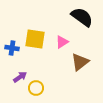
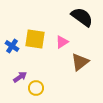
blue cross: moved 2 px up; rotated 24 degrees clockwise
